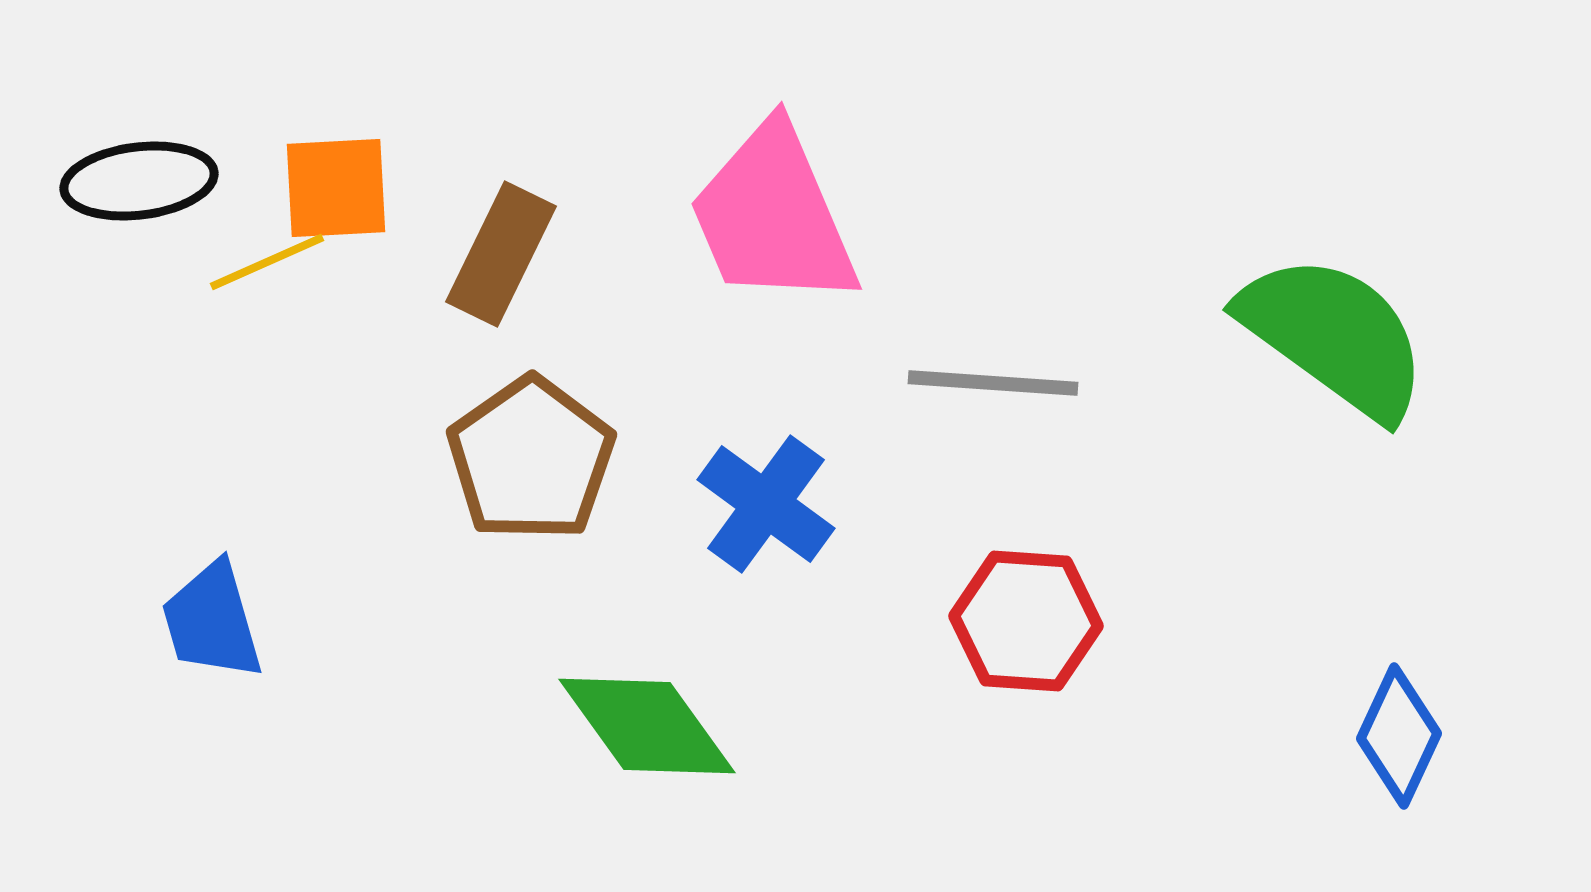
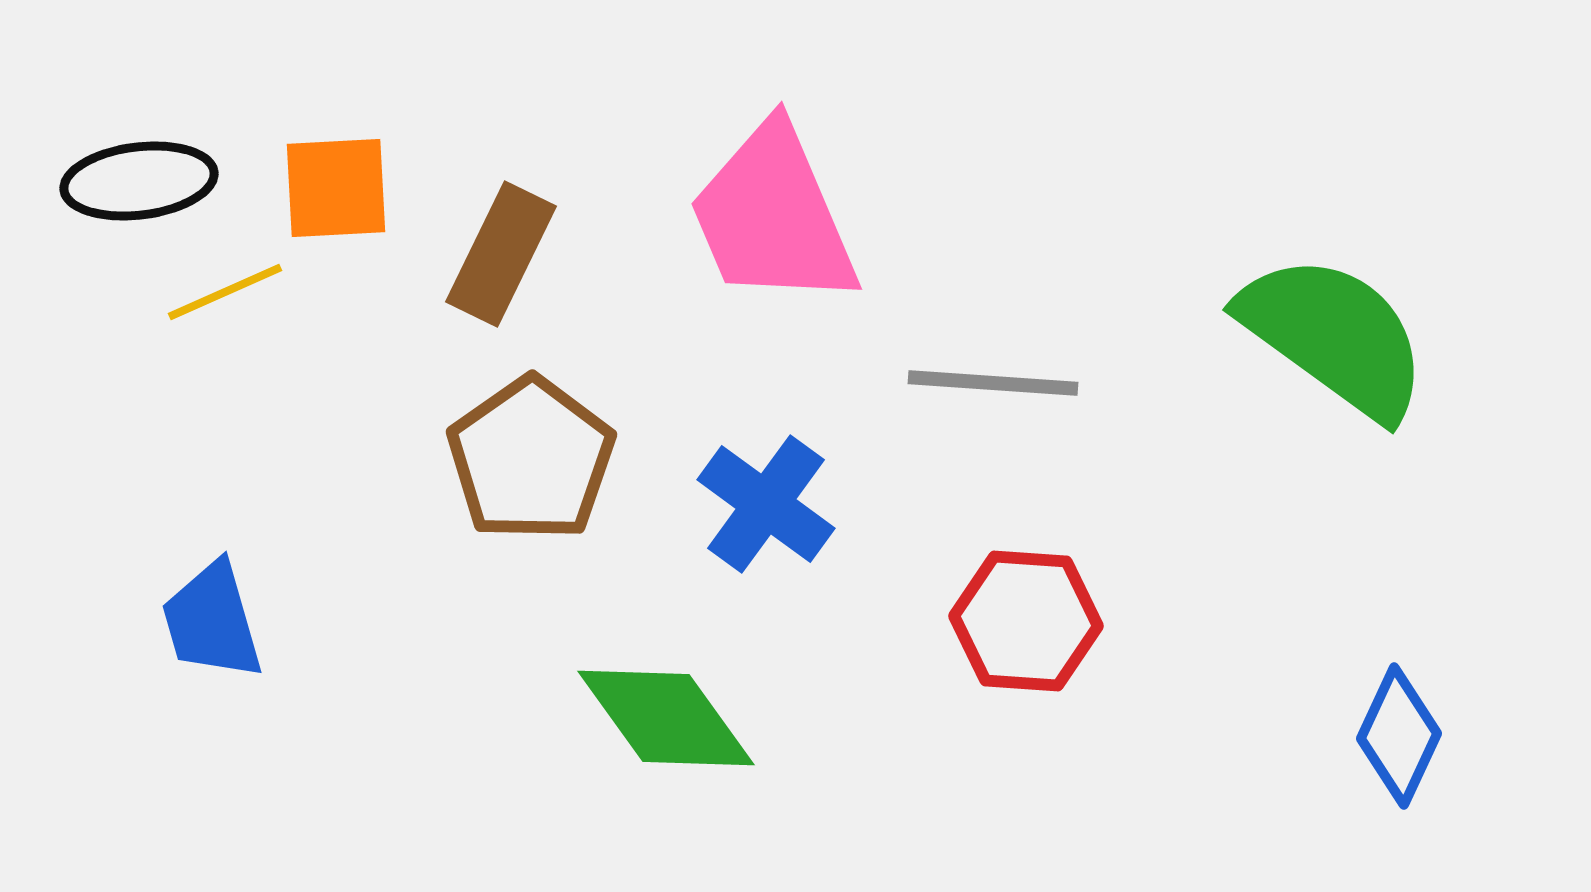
yellow line: moved 42 px left, 30 px down
green diamond: moved 19 px right, 8 px up
